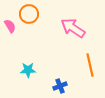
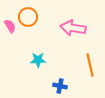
orange circle: moved 1 px left, 3 px down
pink arrow: rotated 25 degrees counterclockwise
cyan star: moved 10 px right, 10 px up
blue cross: rotated 32 degrees clockwise
